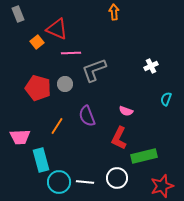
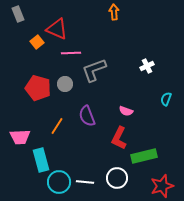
white cross: moved 4 px left
